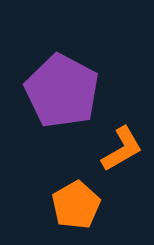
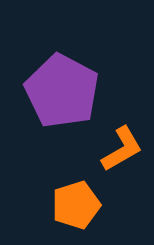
orange pentagon: rotated 12 degrees clockwise
